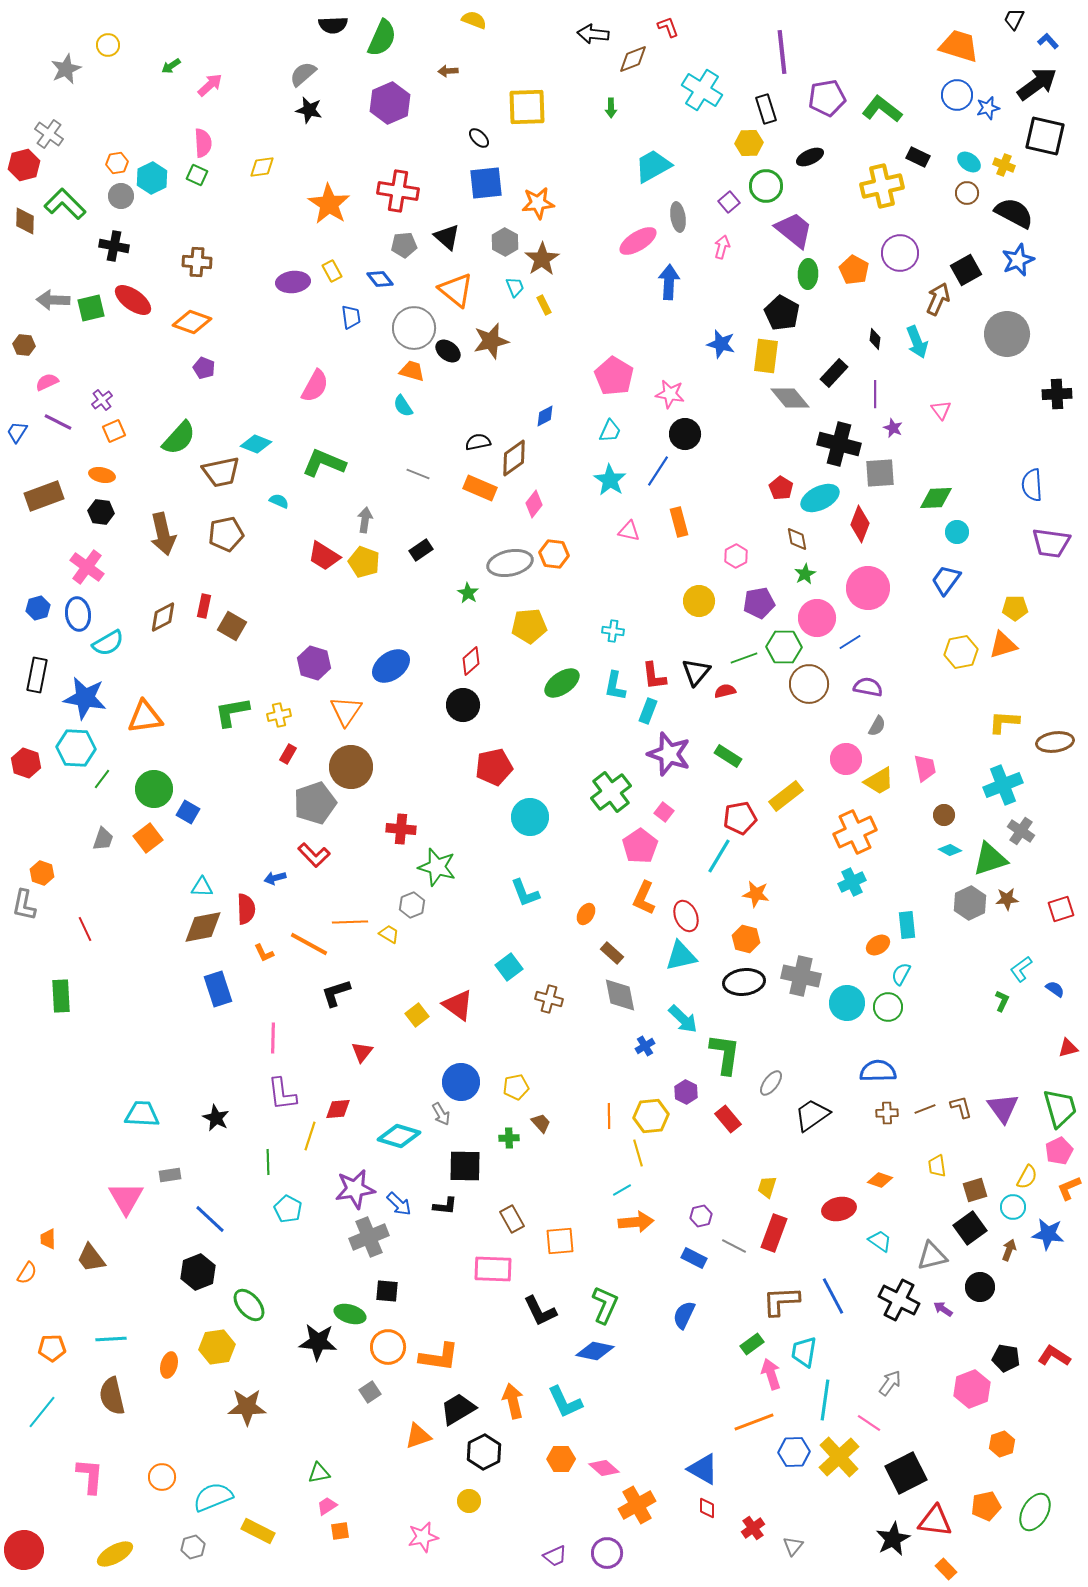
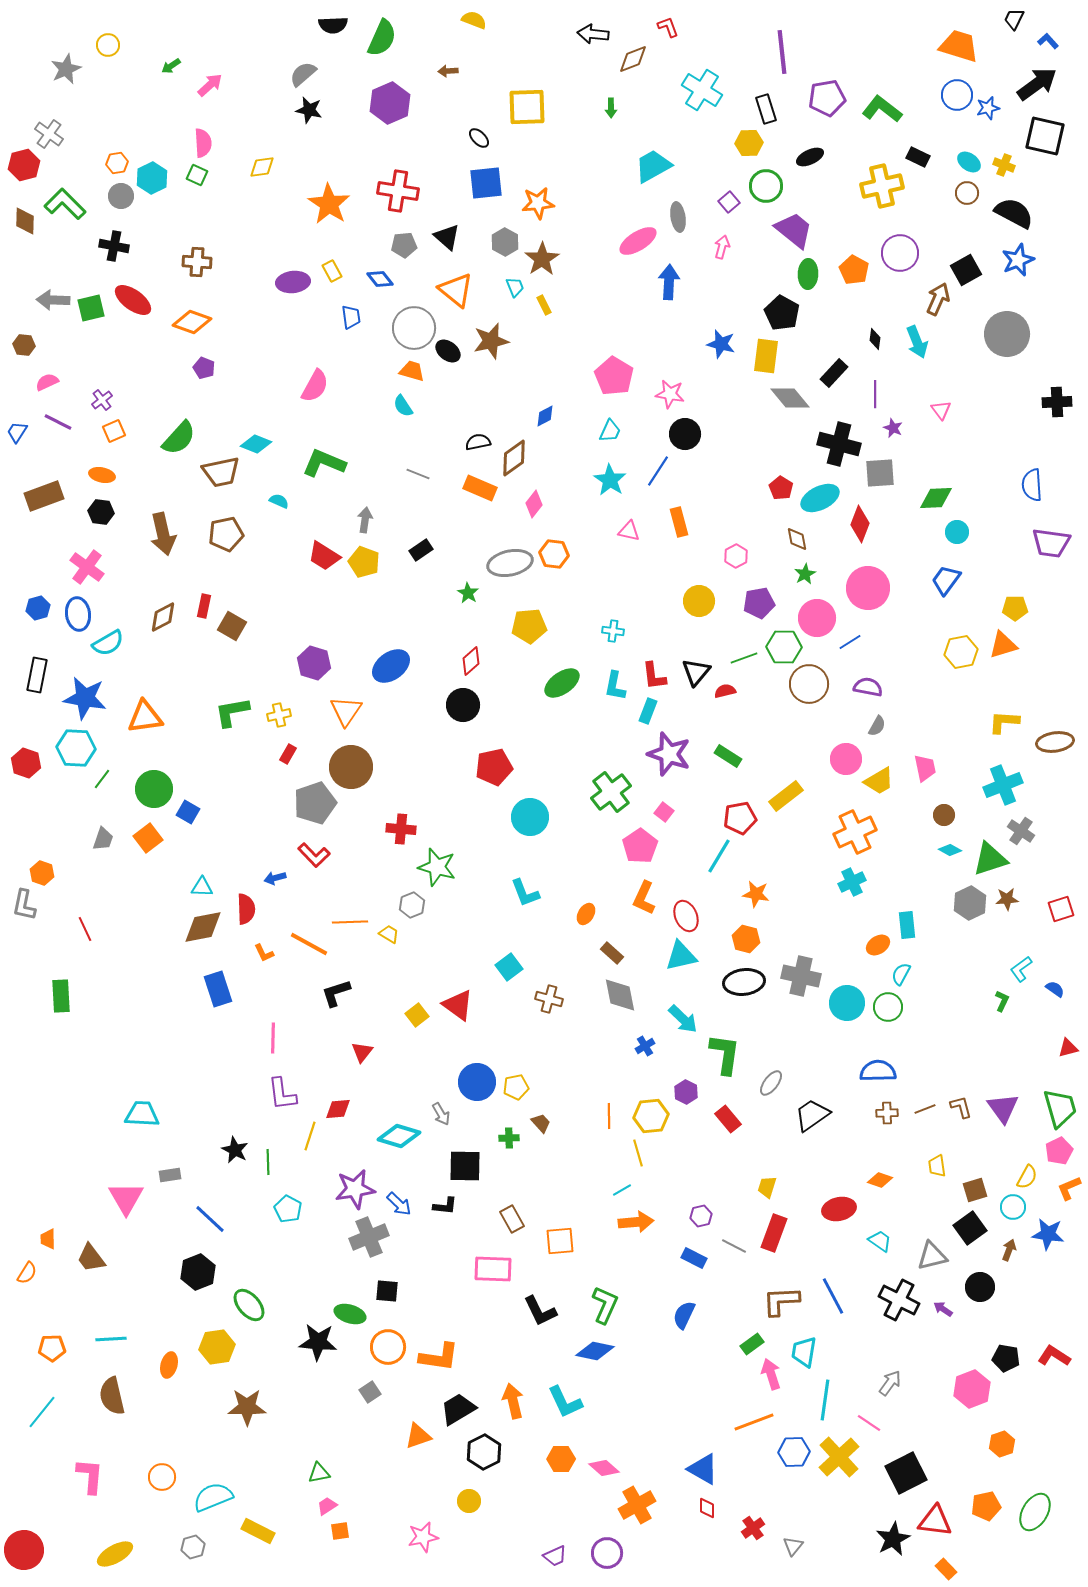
black cross at (1057, 394): moved 8 px down
blue circle at (461, 1082): moved 16 px right
black star at (216, 1118): moved 19 px right, 32 px down
